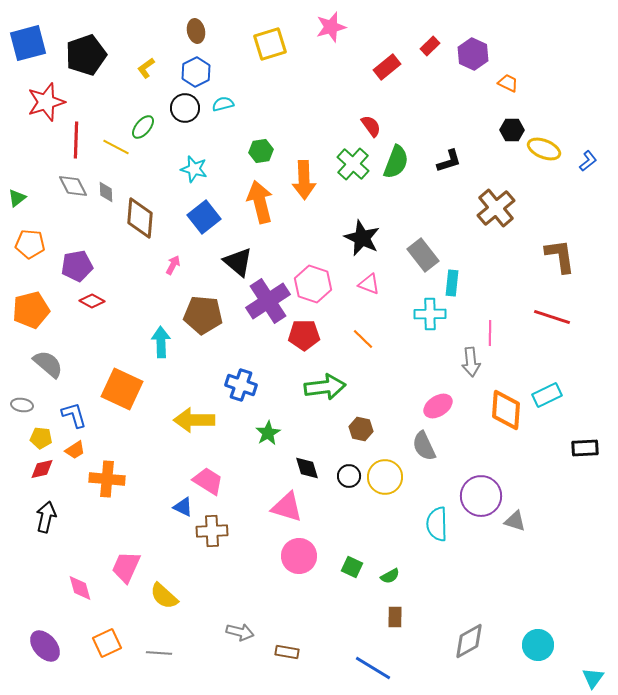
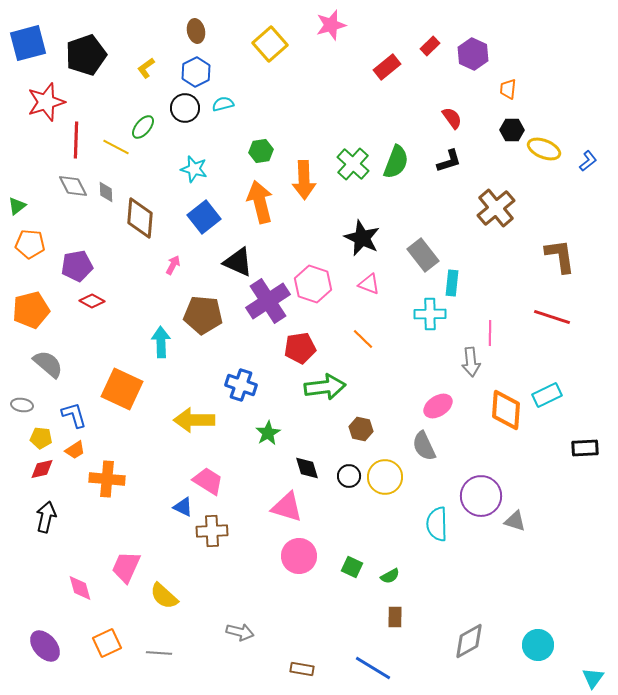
pink star at (331, 27): moved 2 px up
yellow square at (270, 44): rotated 24 degrees counterclockwise
orange trapezoid at (508, 83): moved 6 px down; rotated 110 degrees counterclockwise
red semicircle at (371, 126): moved 81 px right, 8 px up
green triangle at (17, 198): moved 8 px down
black triangle at (238, 262): rotated 16 degrees counterclockwise
red pentagon at (304, 335): moved 4 px left, 13 px down; rotated 8 degrees counterclockwise
brown rectangle at (287, 652): moved 15 px right, 17 px down
